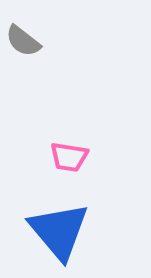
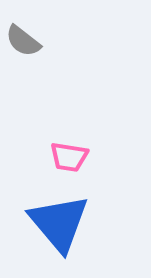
blue triangle: moved 8 px up
